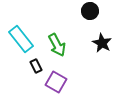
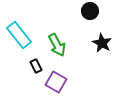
cyan rectangle: moved 2 px left, 4 px up
